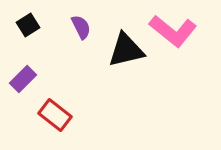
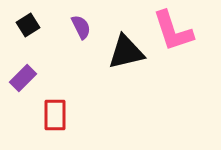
pink L-shape: rotated 33 degrees clockwise
black triangle: moved 2 px down
purple rectangle: moved 1 px up
red rectangle: rotated 52 degrees clockwise
